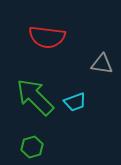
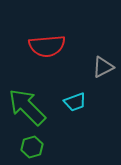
red semicircle: moved 9 px down; rotated 12 degrees counterclockwise
gray triangle: moved 1 px right, 3 px down; rotated 35 degrees counterclockwise
green arrow: moved 8 px left, 10 px down
